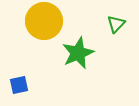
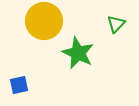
green star: rotated 24 degrees counterclockwise
